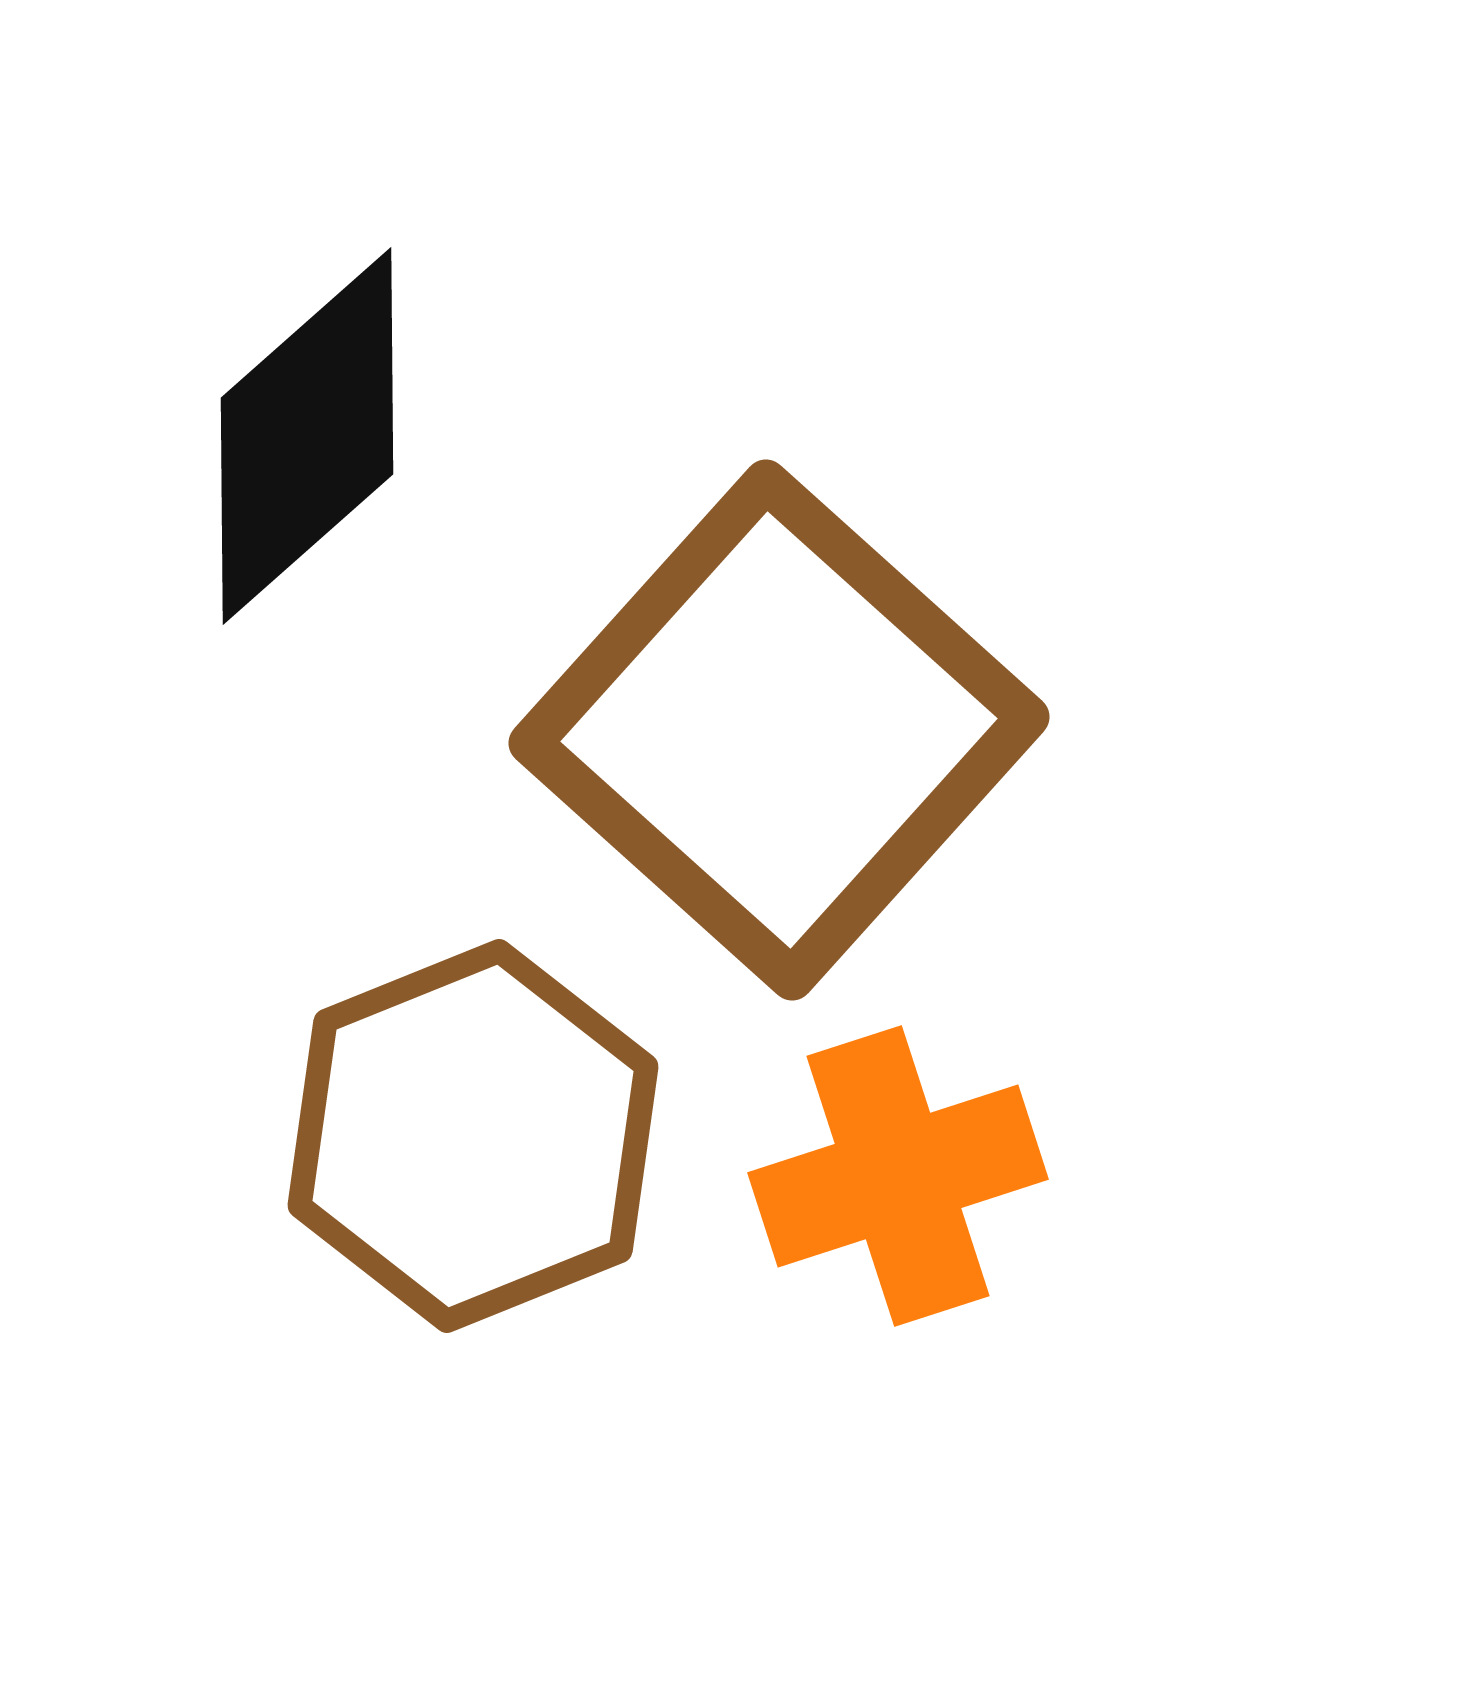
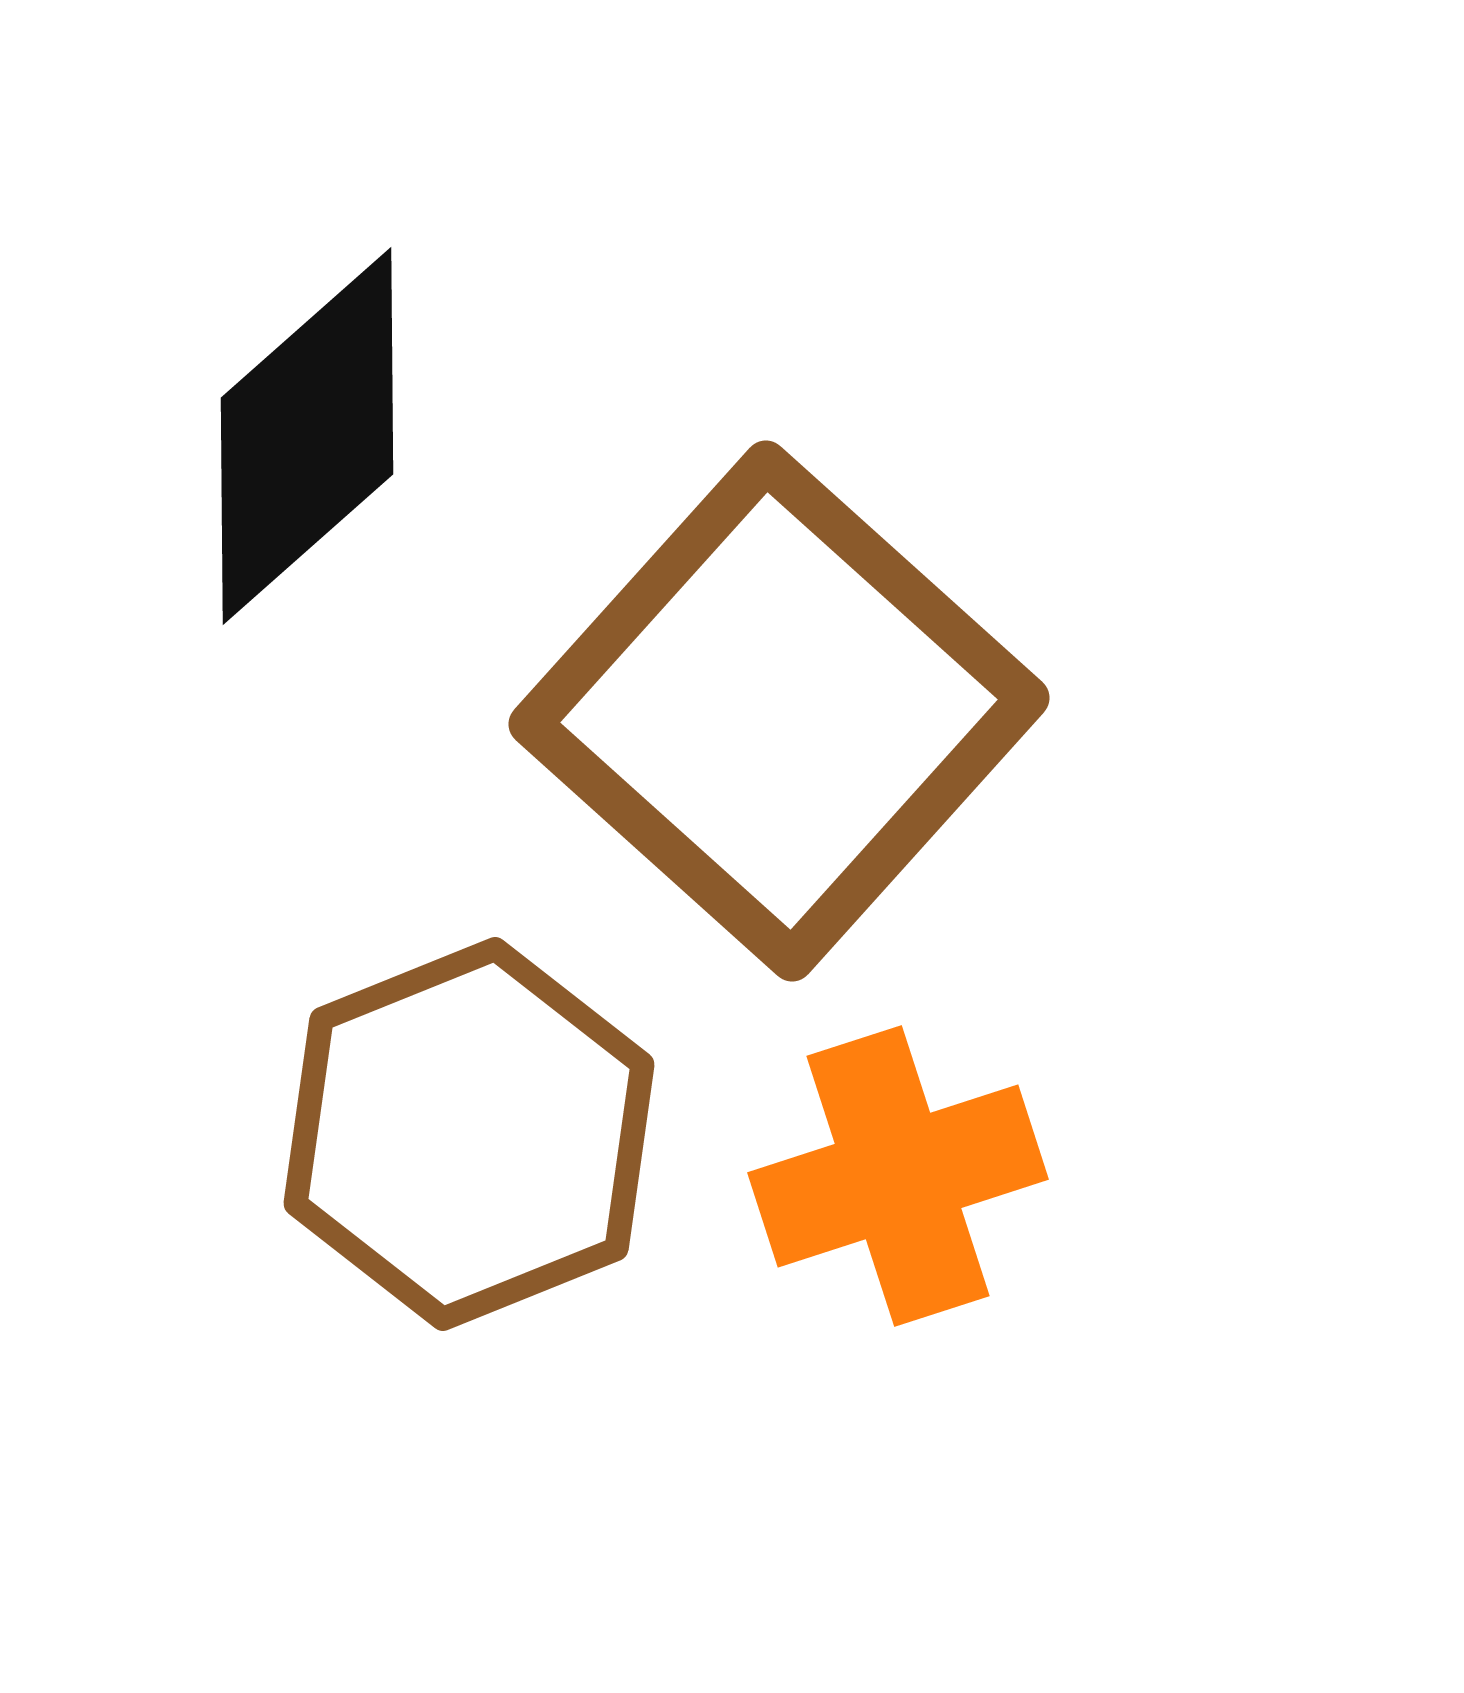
brown square: moved 19 px up
brown hexagon: moved 4 px left, 2 px up
